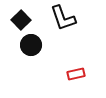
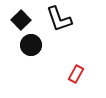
black L-shape: moved 4 px left, 1 px down
red rectangle: rotated 48 degrees counterclockwise
